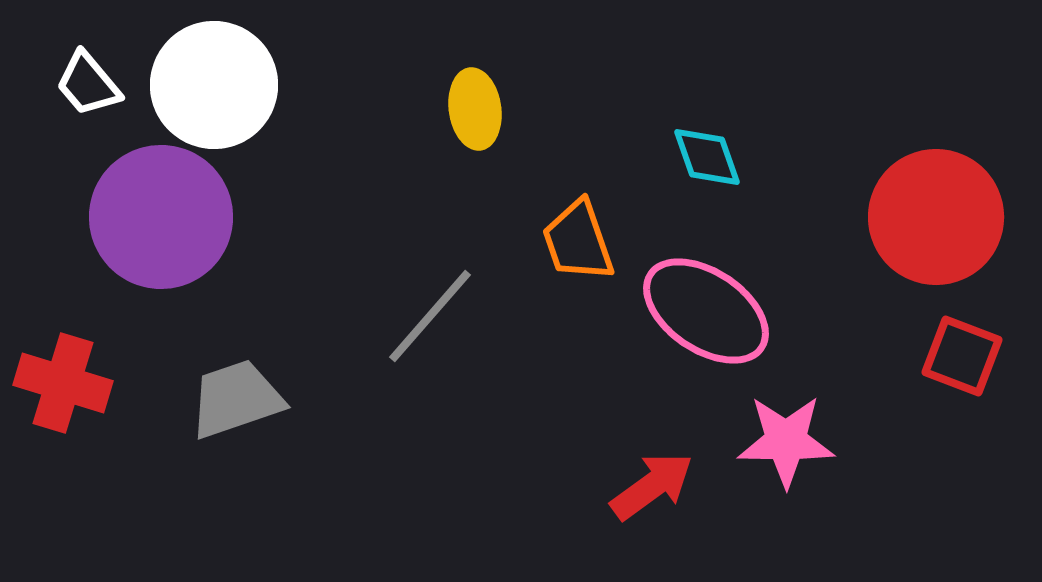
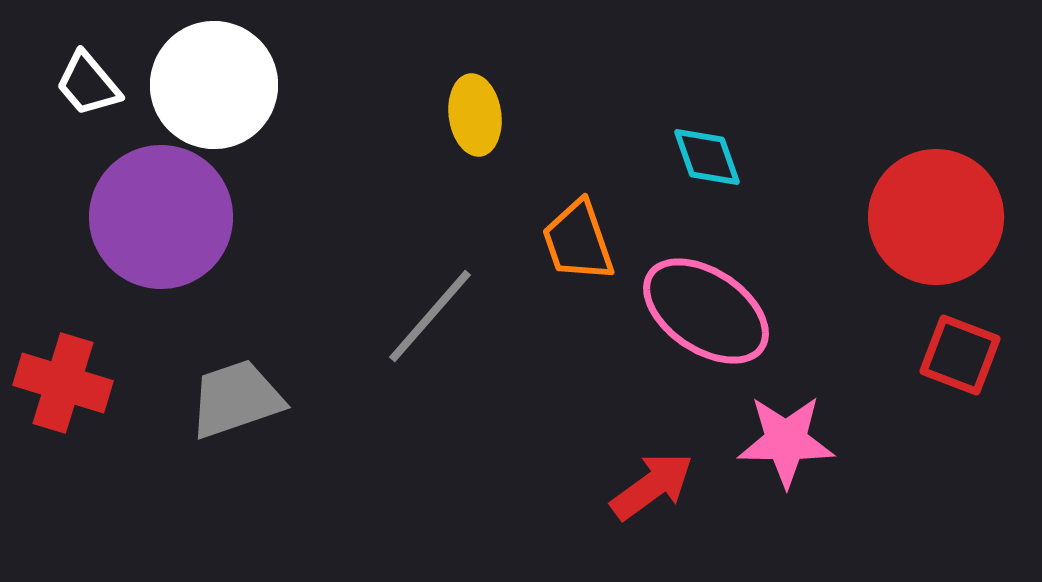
yellow ellipse: moved 6 px down
red square: moved 2 px left, 1 px up
